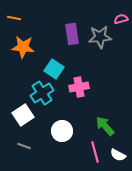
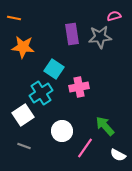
pink semicircle: moved 7 px left, 3 px up
cyan cross: moved 1 px left
pink line: moved 10 px left, 4 px up; rotated 50 degrees clockwise
